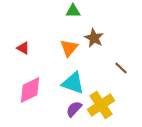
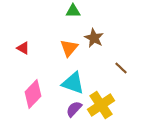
pink diamond: moved 3 px right, 4 px down; rotated 20 degrees counterclockwise
